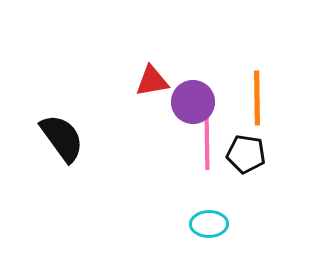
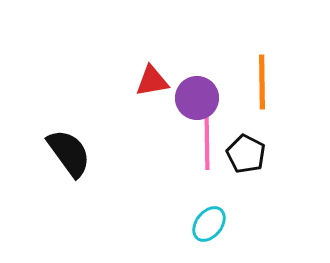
orange line: moved 5 px right, 16 px up
purple circle: moved 4 px right, 4 px up
black semicircle: moved 7 px right, 15 px down
black pentagon: rotated 18 degrees clockwise
cyan ellipse: rotated 51 degrees counterclockwise
